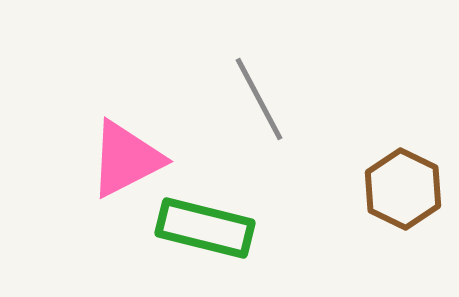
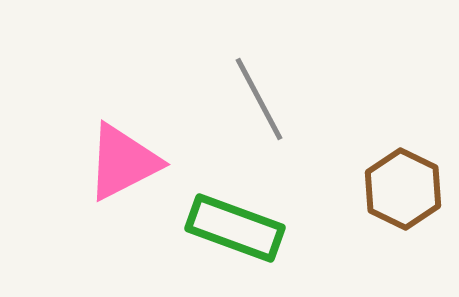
pink triangle: moved 3 px left, 3 px down
green rectangle: moved 30 px right; rotated 6 degrees clockwise
